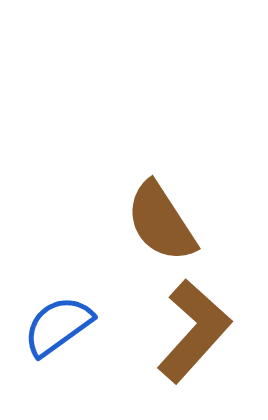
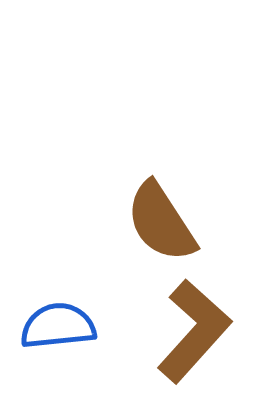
blue semicircle: rotated 30 degrees clockwise
